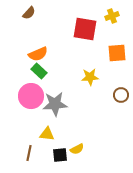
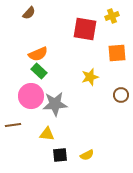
yellow star: rotated 12 degrees counterclockwise
yellow semicircle: moved 10 px right, 6 px down
brown line: moved 16 px left, 28 px up; rotated 70 degrees clockwise
